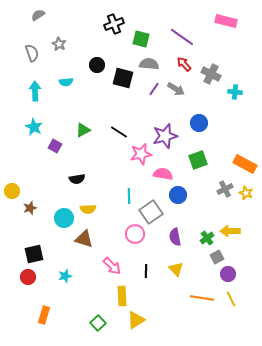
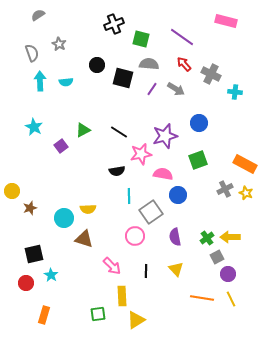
purple line at (154, 89): moved 2 px left
cyan arrow at (35, 91): moved 5 px right, 10 px up
purple square at (55, 146): moved 6 px right; rotated 24 degrees clockwise
black semicircle at (77, 179): moved 40 px right, 8 px up
yellow arrow at (230, 231): moved 6 px down
pink circle at (135, 234): moved 2 px down
cyan star at (65, 276): moved 14 px left, 1 px up; rotated 24 degrees counterclockwise
red circle at (28, 277): moved 2 px left, 6 px down
green square at (98, 323): moved 9 px up; rotated 35 degrees clockwise
